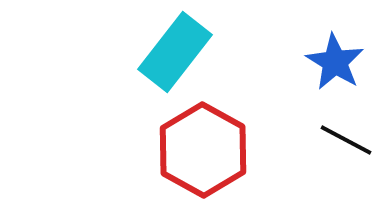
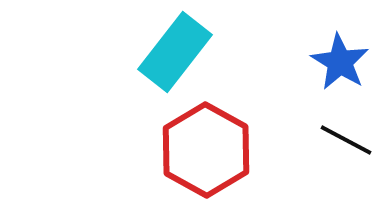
blue star: moved 5 px right
red hexagon: moved 3 px right
